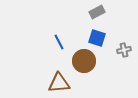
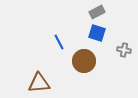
blue square: moved 5 px up
gray cross: rotated 24 degrees clockwise
brown triangle: moved 20 px left
